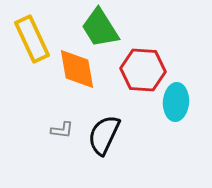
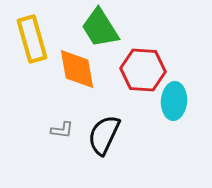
yellow rectangle: rotated 9 degrees clockwise
cyan ellipse: moved 2 px left, 1 px up
